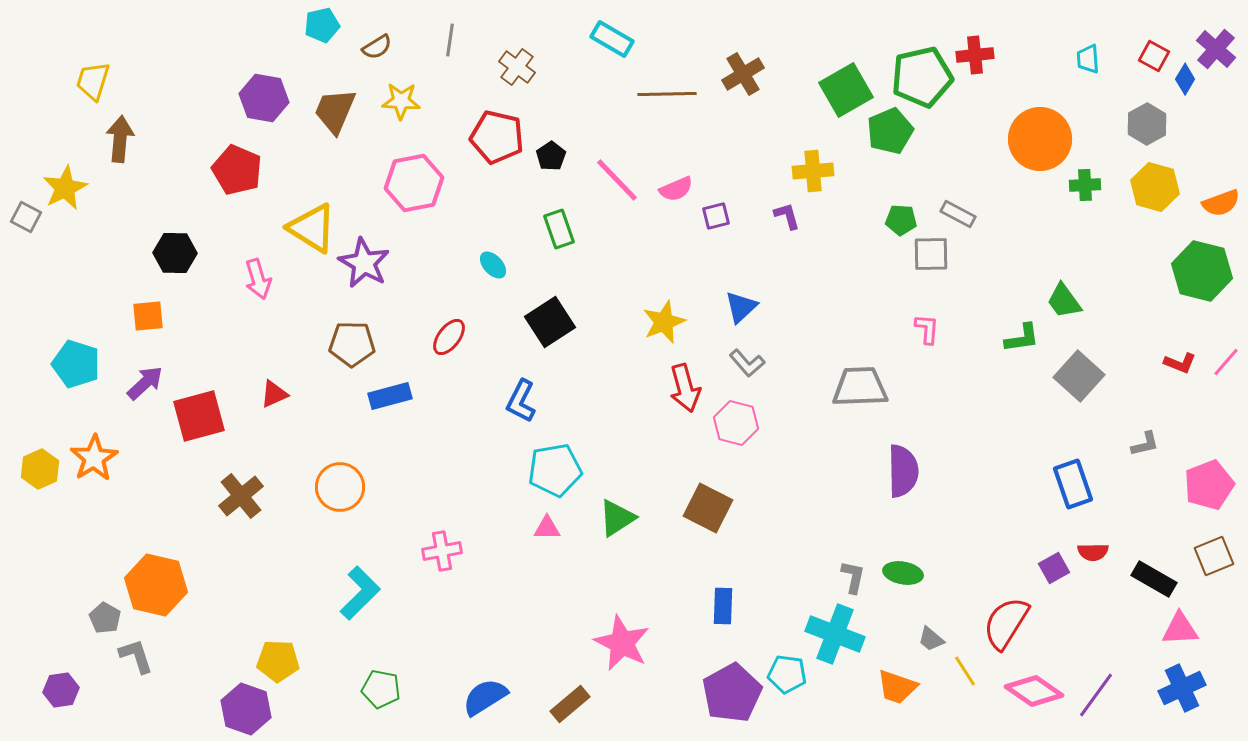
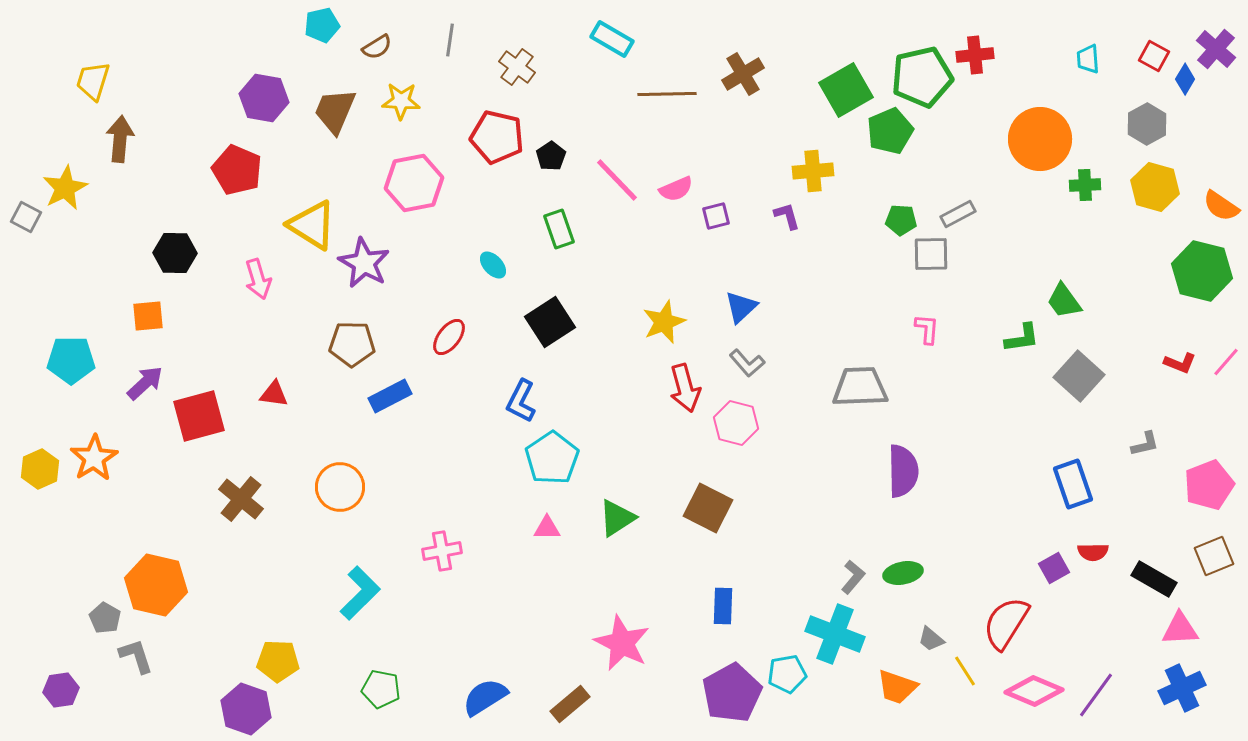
orange semicircle at (1221, 203): moved 3 px down; rotated 54 degrees clockwise
gray rectangle at (958, 214): rotated 56 degrees counterclockwise
yellow triangle at (312, 228): moved 3 px up
cyan pentagon at (76, 364): moved 5 px left, 4 px up; rotated 18 degrees counterclockwise
red triangle at (274, 394): rotated 32 degrees clockwise
blue rectangle at (390, 396): rotated 12 degrees counterclockwise
cyan pentagon at (555, 470): moved 3 px left, 12 px up; rotated 24 degrees counterclockwise
brown cross at (241, 496): moved 3 px down; rotated 12 degrees counterclockwise
green ellipse at (903, 573): rotated 21 degrees counterclockwise
gray L-shape at (853, 577): rotated 28 degrees clockwise
cyan pentagon at (787, 674): rotated 18 degrees counterclockwise
pink diamond at (1034, 691): rotated 12 degrees counterclockwise
